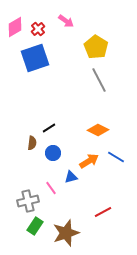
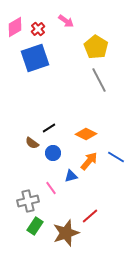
orange diamond: moved 12 px left, 4 px down
brown semicircle: rotated 120 degrees clockwise
orange arrow: rotated 18 degrees counterclockwise
blue triangle: moved 1 px up
red line: moved 13 px left, 4 px down; rotated 12 degrees counterclockwise
